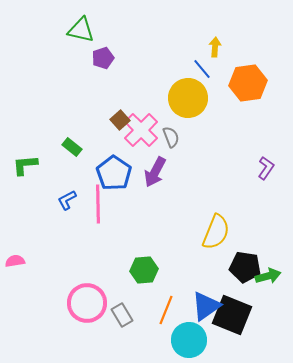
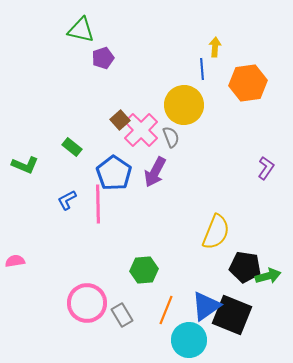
blue line: rotated 35 degrees clockwise
yellow circle: moved 4 px left, 7 px down
green L-shape: rotated 152 degrees counterclockwise
